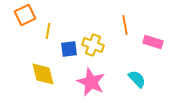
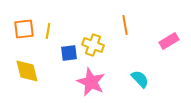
orange square: moved 1 px left, 14 px down; rotated 20 degrees clockwise
pink rectangle: moved 16 px right, 1 px up; rotated 48 degrees counterclockwise
blue square: moved 4 px down
yellow diamond: moved 16 px left, 3 px up
cyan semicircle: moved 3 px right
